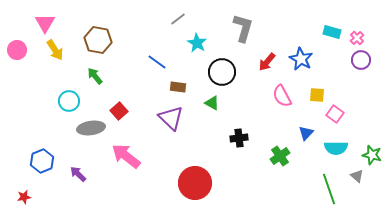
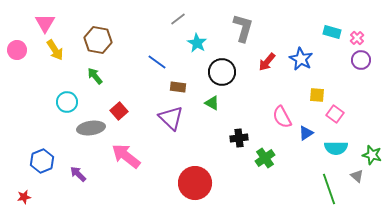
pink semicircle: moved 21 px down
cyan circle: moved 2 px left, 1 px down
blue triangle: rotated 14 degrees clockwise
green cross: moved 15 px left, 2 px down
